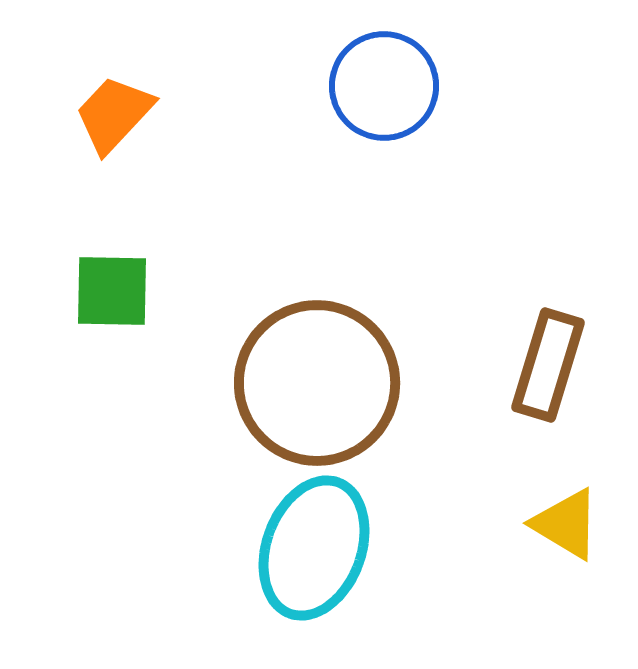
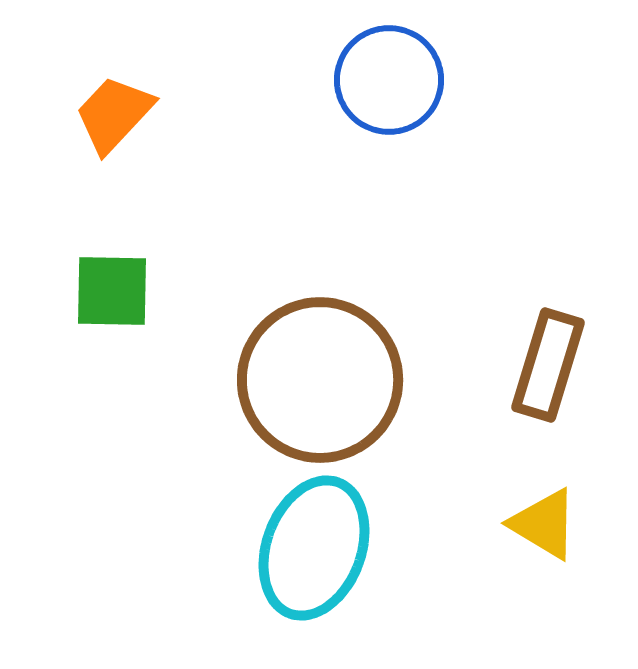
blue circle: moved 5 px right, 6 px up
brown circle: moved 3 px right, 3 px up
yellow triangle: moved 22 px left
